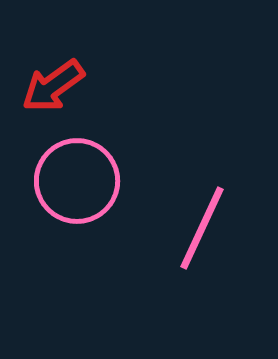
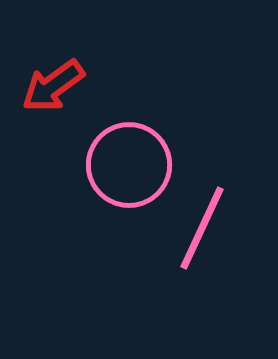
pink circle: moved 52 px right, 16 px up
